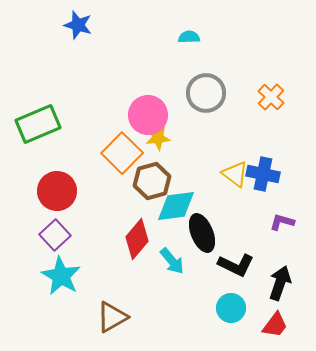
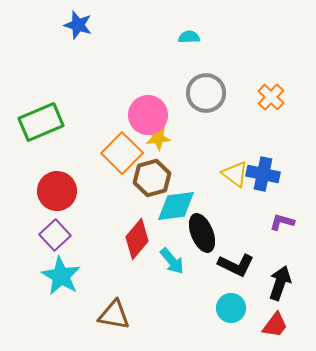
green rectangle: moved 3 px right, 2 px up
brown hexagon: moved 3 px up
brown triangle: moved 2 px right, 2 px up; rotated 40 degrees clockwise
